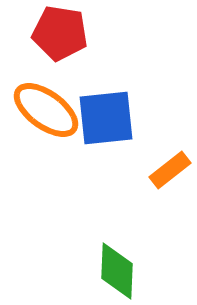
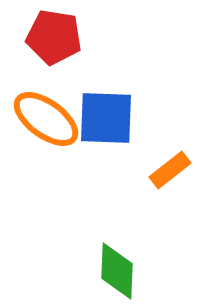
red pentagon: moved 6 px left, 4 px down
orange ellipse: moved 9 px down
blue square: rotated 8 degrees clockwise
